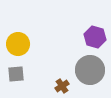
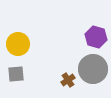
purple hexagon: moved 1 px right
gray circle: moved 3 px right, 1 px up
brown cross: moved 6 px right, 6 px up
